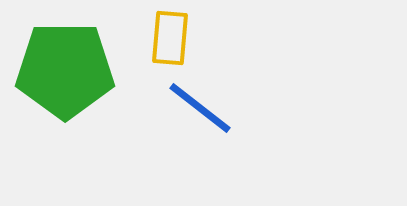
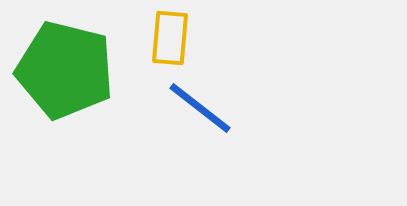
green pentagon: rotated 14 degrees clockwise
